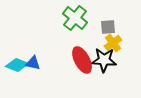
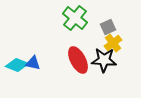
gray square: rotated 21 degrees counterclockwise
red ellipse: moved 4 px left
